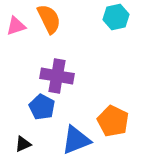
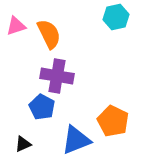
orange semicircle: moved 15 px down
